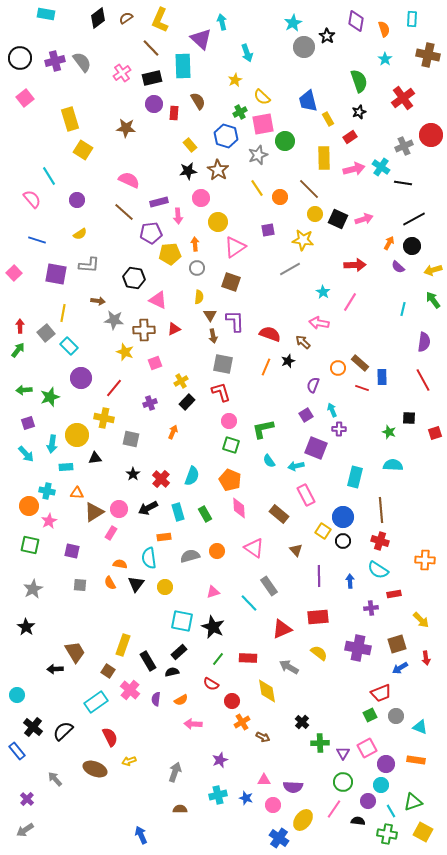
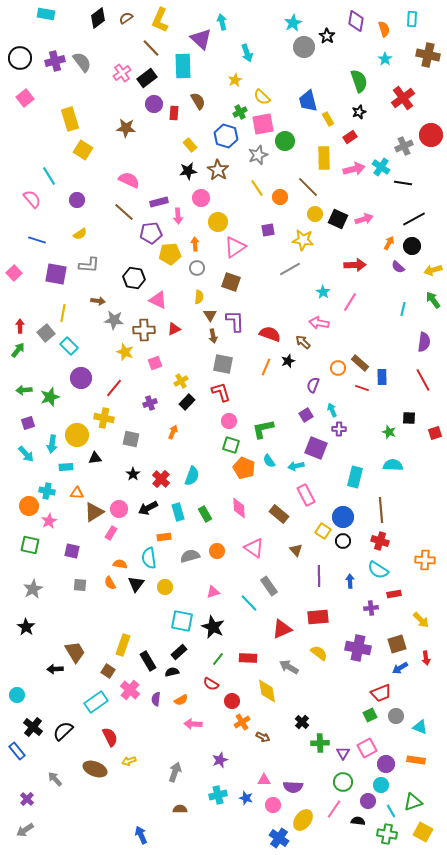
black rectangle at (152, 78): moved 5 px left; rotated 24 degrees counterclockwise
brown line at (309, 189): moved 1 px left, 2 px up
orange pentagon at (230, 480): moved 14 px right, 12 px up
